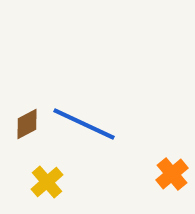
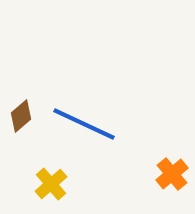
brown diamond: moved 6 px left, 8 px up; rotated 12 degrees counterclockwise
yellow cross: moved 4 px right, 2 px down
